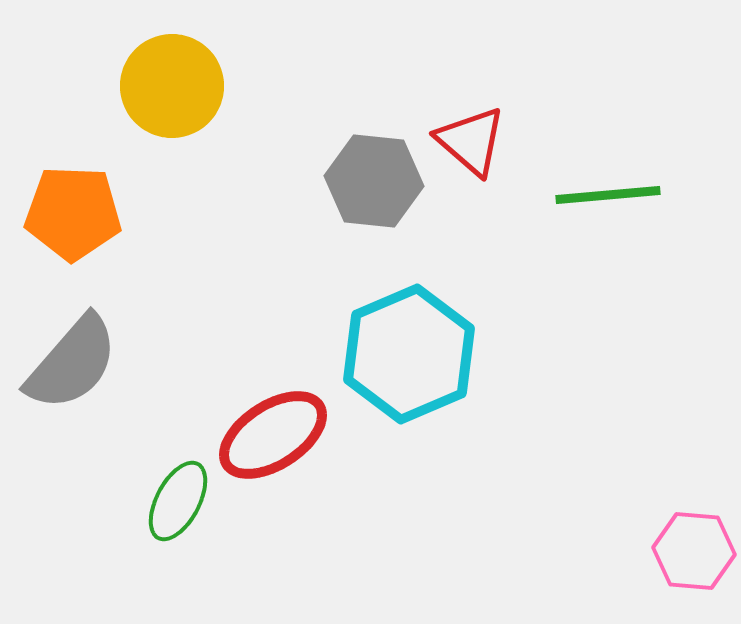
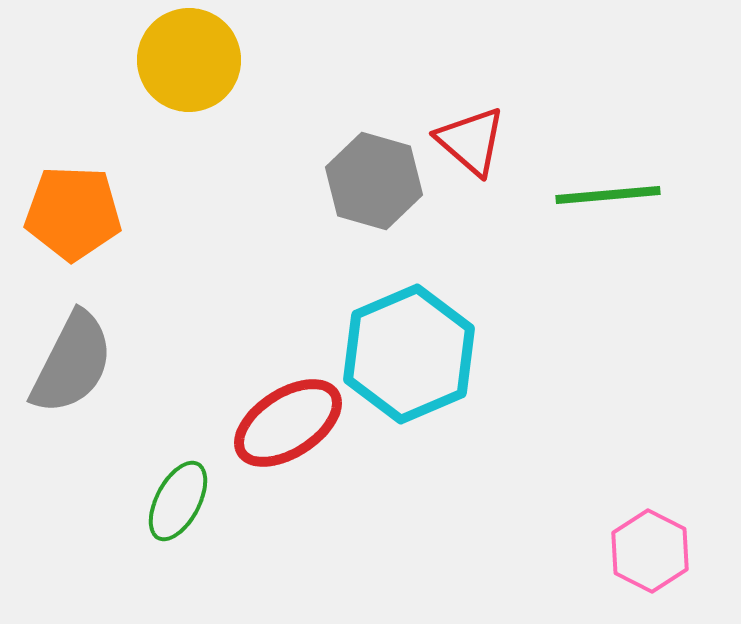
yellow circle: moved 17 px right, 26 px up
gray hexagon: rotated 10 degrees clockwise
gray semicircle: rotated 14 degrees counterclockwise
red ellipse: moved 15 px right, 12 px up
pink hexagon: moved 44 px left; rotated 22 degrees clockwise
